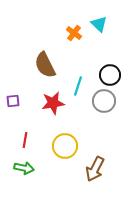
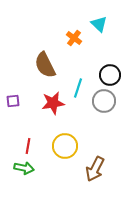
orange cross: moved 5 px down
cyan line: moved 2 px down
red line: moved 3 px right, 6 px down
